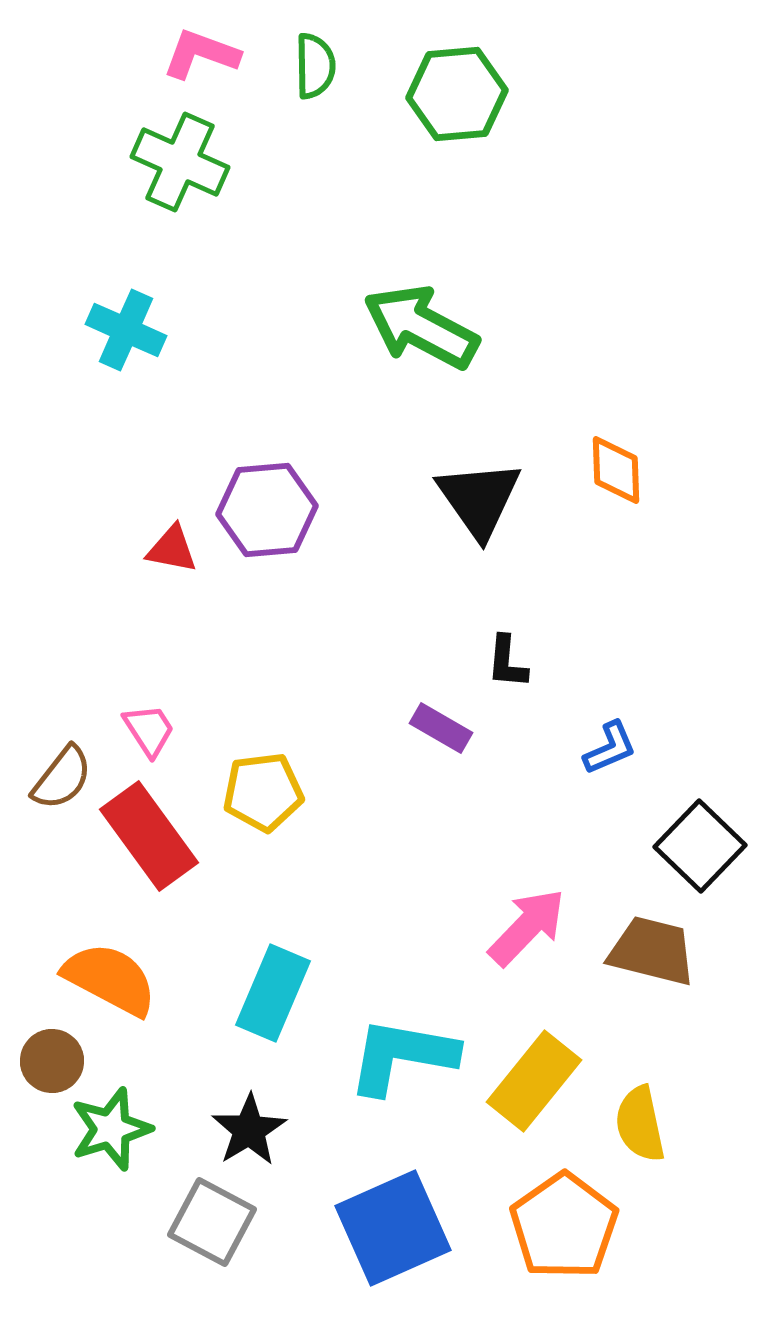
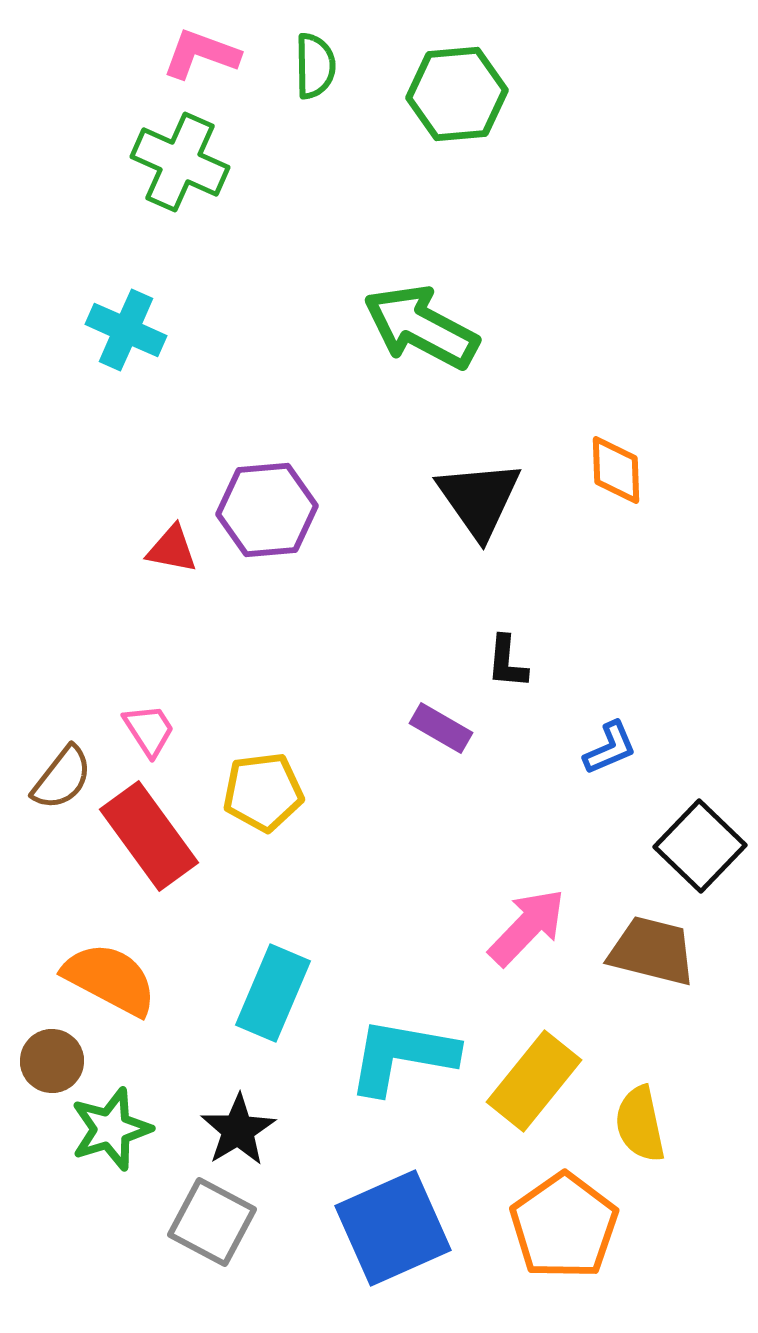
black star: moved 11 px left
